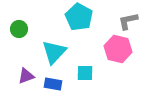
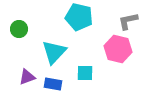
cyan pentagon: rotated 16 degrees counterclockwise
purple triangle: moved 1 px right, 1 px down
